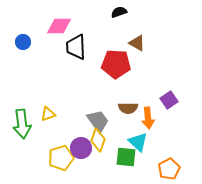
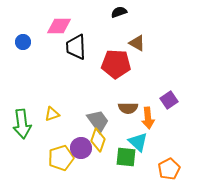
yellow triangle: moved 4 px right
